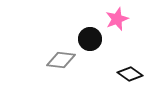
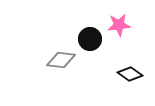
pink star: moved 2 px right, 6 px down; rotated 15 degrees clockwise
